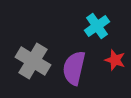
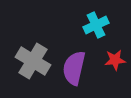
cyan cross: moved 1 px left, 1 px up; rotated 10 degrees clockwise
red star: rotated 25 degrees counterclockwise
